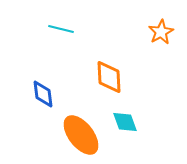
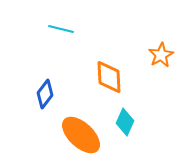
orange star: moved 23 px down
blue diamond: moved 2 px right; rotated 44 degrees clockwise
cyan diamond: rotated 44 degrees clockwise
orange ellipse: rotated 9 degrees counterclockwise
